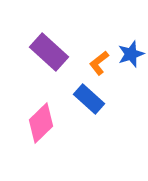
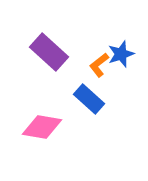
blue star: moved 10 px left
orange L-shape: moved 2 px down
pink diamond: moved 1 px right, 4 px down; rotated 54 degrees clockwise
